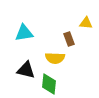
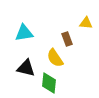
brown rectangle: moved 2 px left
yellow semicircle: rotated 54 degrees clockwise
black triangle: moved 2 px up
green diamond: moved 1 px up
